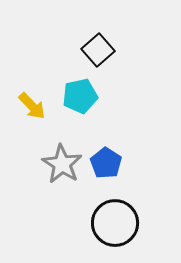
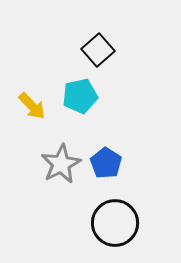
gray star: moved 1 px left; rotated 12 degrees clockwise
